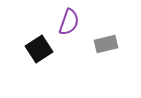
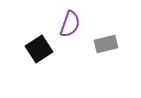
purple semicircle: moved 1 px right, 2 px down
